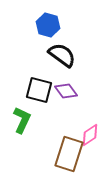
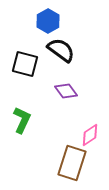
blue hexagon: moved 4 px up; rotated 15 degrees clockwise
black semicircle: moved 1 px left, 5 px up
black square: moved 14 px left, 26 px up
brown rectangle: moved 3 px right, 9 px down
